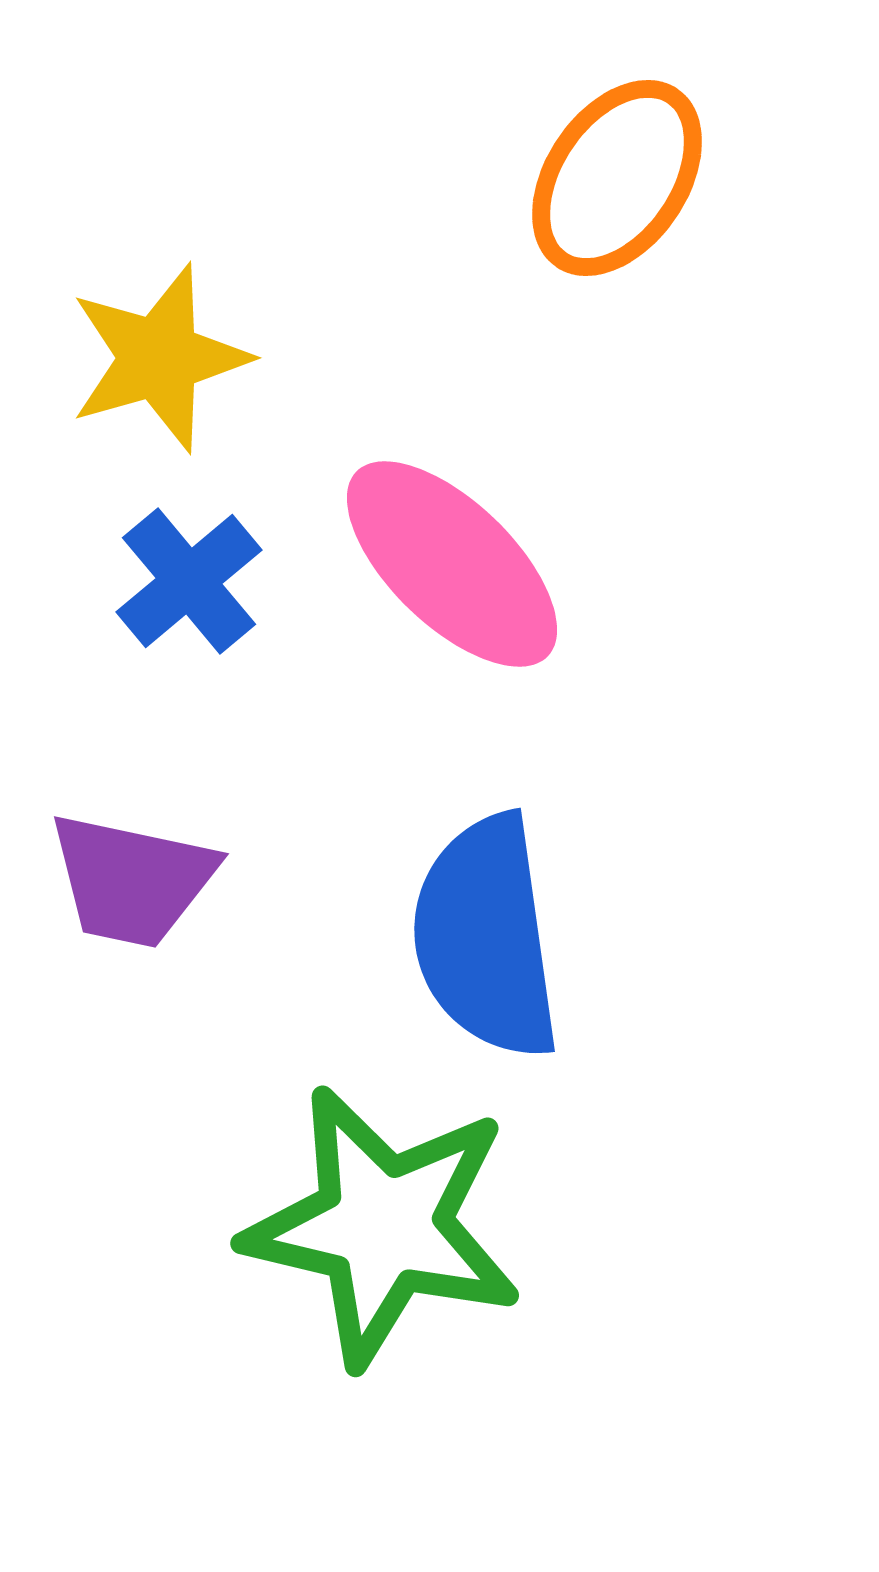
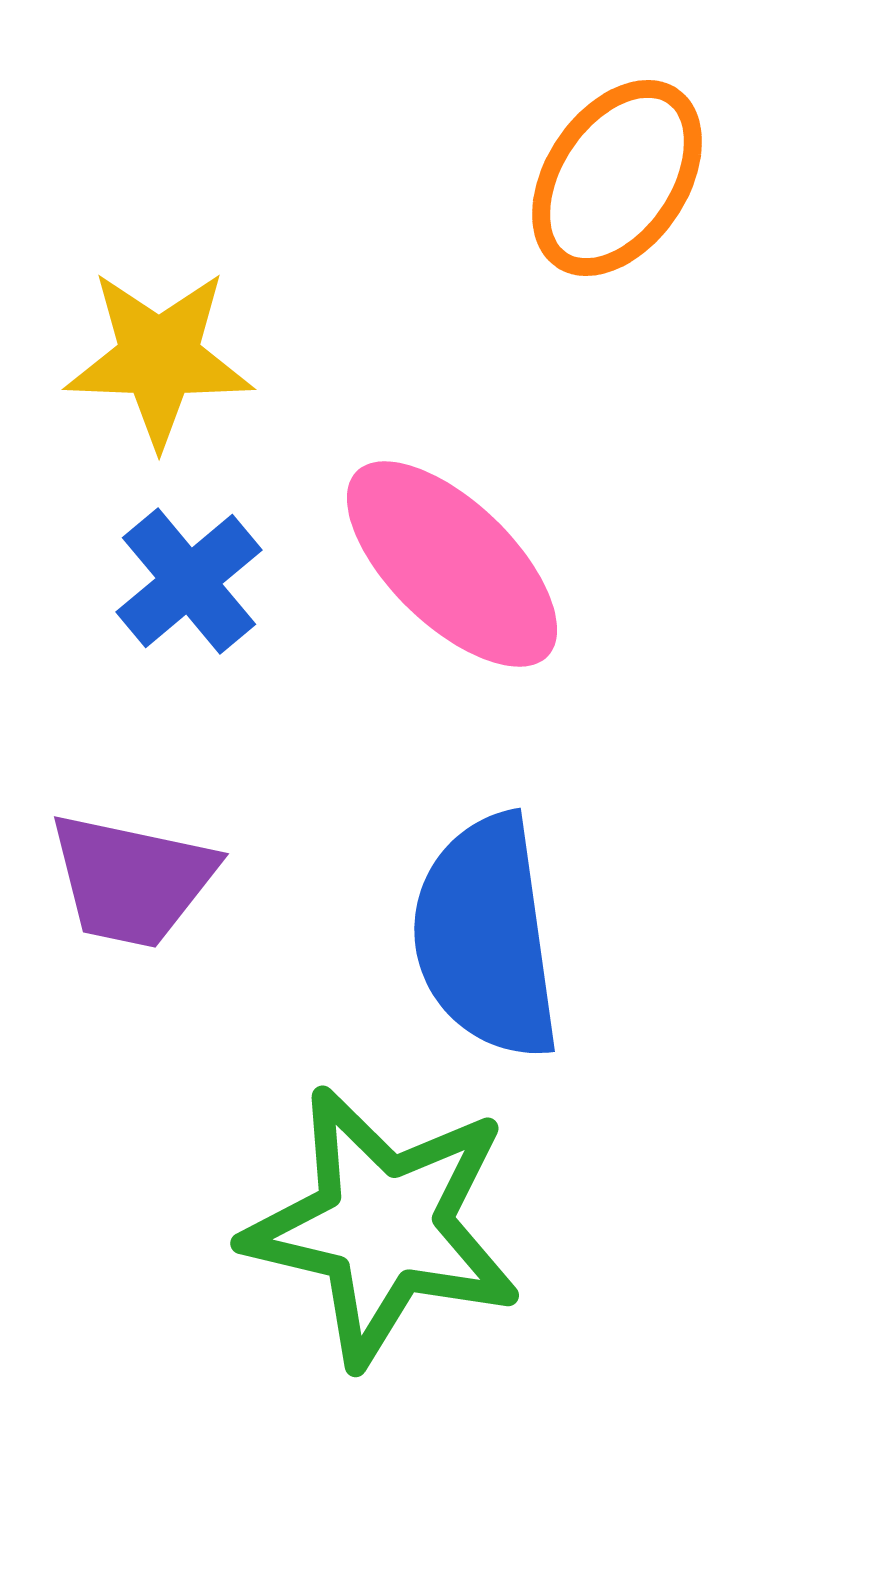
yellow star: rotated 18 degrees clockwise
